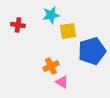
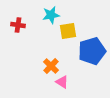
orange cross: rotated 21 degrees counterclockwise
